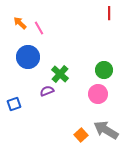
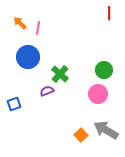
pink line: moved 1 px left; rotated 40 degrees clockwise
